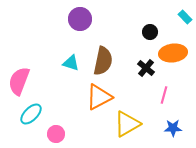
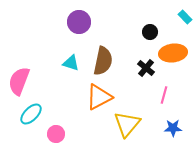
purple circle: moved 1 px left, 3 px down
yellow triangle: rotated 20 degrees counterclockwise
